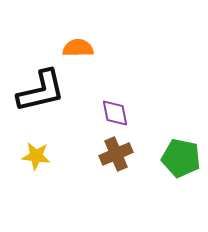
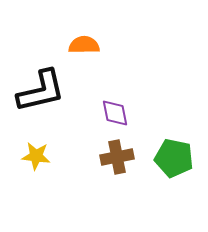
orange semicircle: moved 6 px right, 3 px up
brown cross: moved 1 px right, 3 px down; rotated 12 degrees clockwise
green pentagon: moved 7 px left
